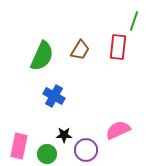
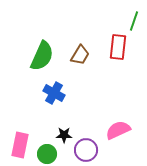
brown trapezoid: moved 5 px down
blue cross: moved 3 px up
pink rectangle: moved 1 px right, 1 px up
